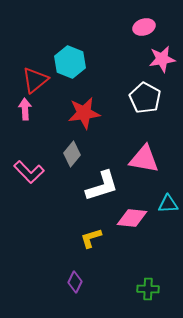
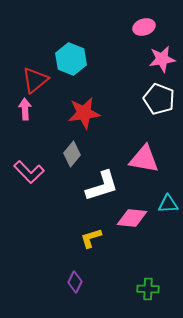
cyan hexagon: moved 1 px right, 3 px up
white pentagon: moved 14 px right, 1 px down; rotated 8 degrees counterclockwise
